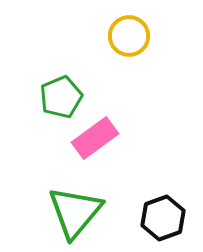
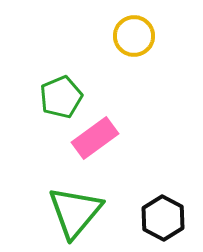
yellow circle: moved 5 px right
black hexagon: rotated 12 degrees counterclockwise
